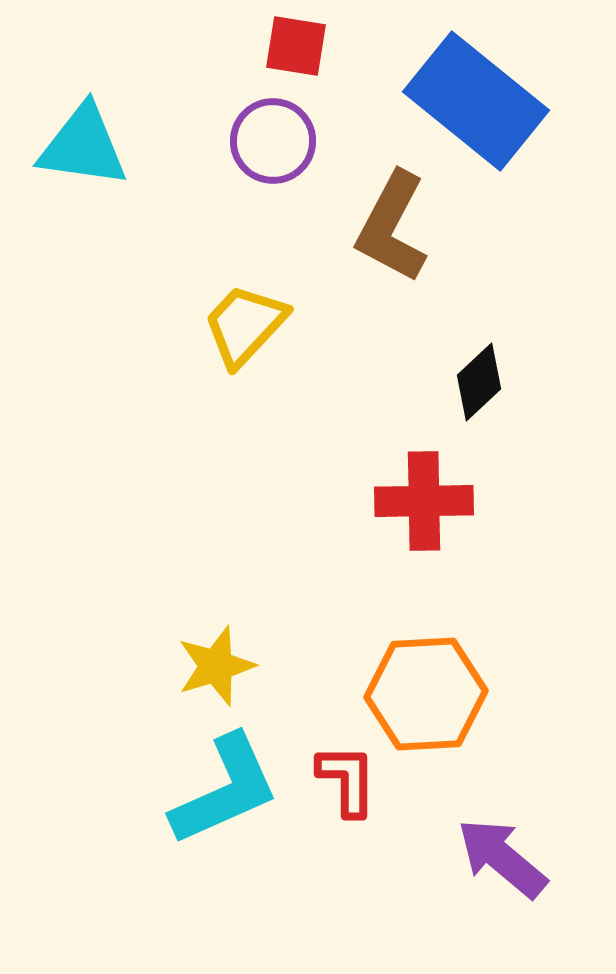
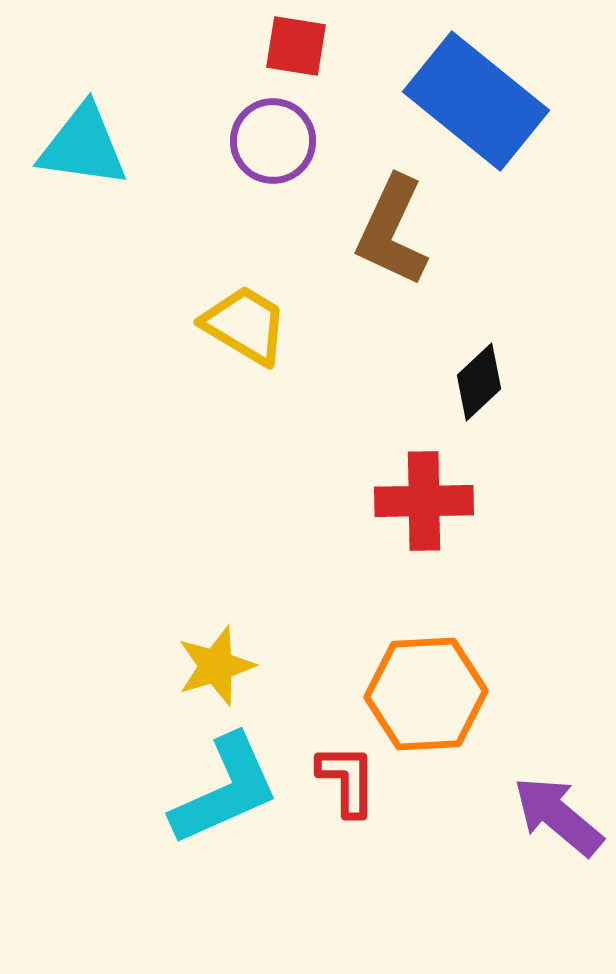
brown L-shape: moved 4 px down; rotated 3 degrees counterclockwise
yellow trapezoid: rotated 78 degrees clockwise
purple arrow: moved 56 px right, 42 px up
